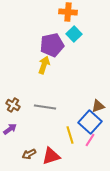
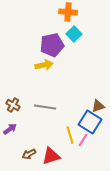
yellow arrow: rotated 60 degrees clockwise
blue square: rotated 10 degrees counterclockwise
pink line: moved 7 px left
